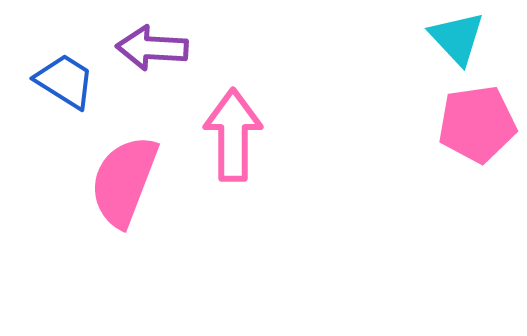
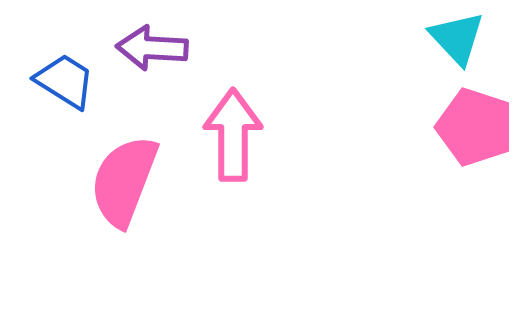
pink pentagon: moved 2 px left, 3 px down; rotated 26 degrees clockwise
